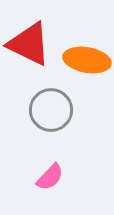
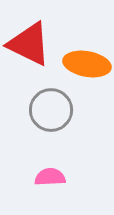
orange ellipse: moved 4 px down
pink semicircle: rotated 136 degrees counterclockwise
